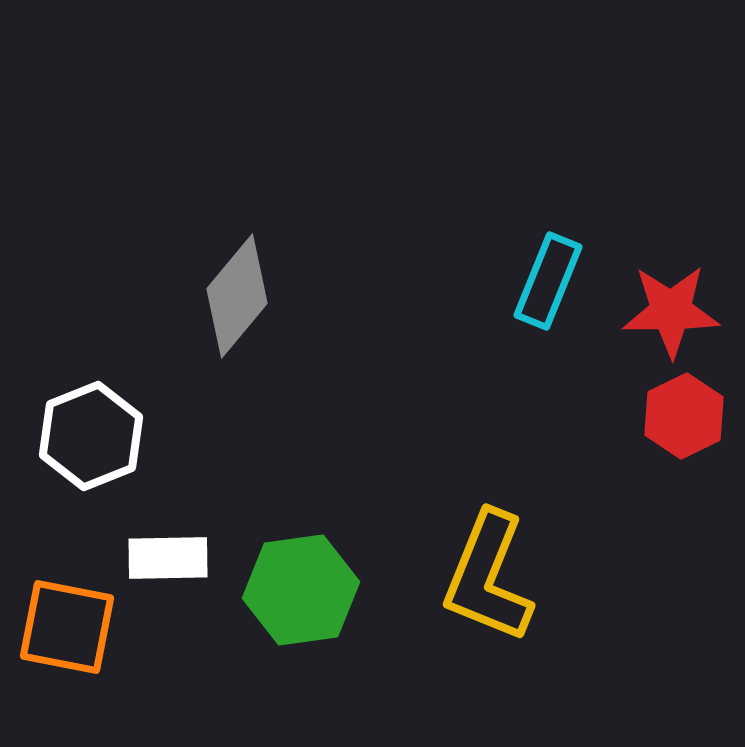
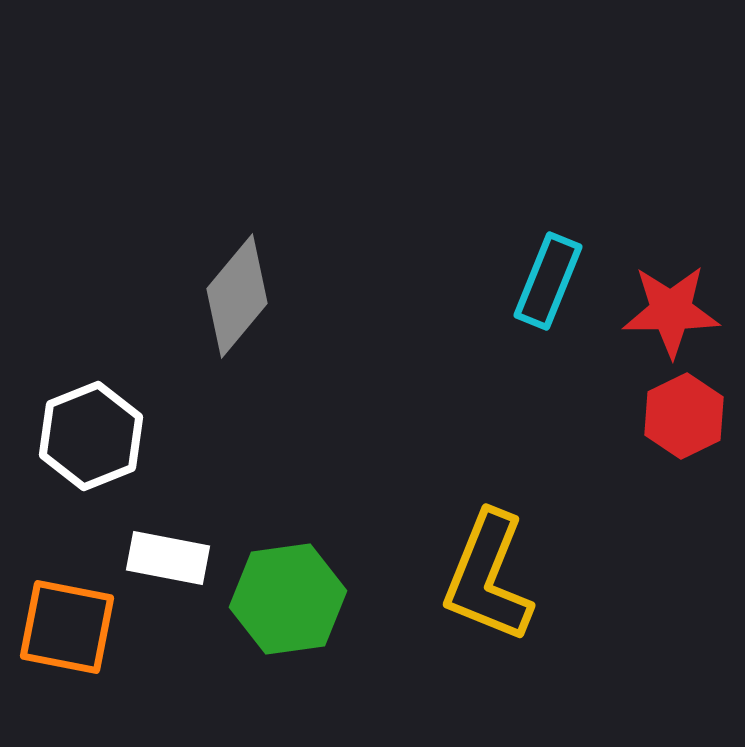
white rectangle: rotated 12 degrees clockwise
green hexagon: moved 13 px left, 9 px down
